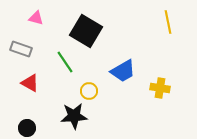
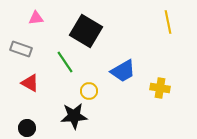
pink triangle: rotated 21 degrees counterclockwise
